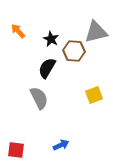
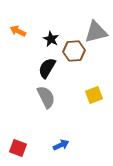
orange arrow: rotated 21 degrees counterclockwise
brown hexagon: rotated 10 degrees counterclockwise
gray semicircle: moved 7 px right, 1 px up
red square: moved 2 px right, 2 px up; rotated 12 degrees clockwise
